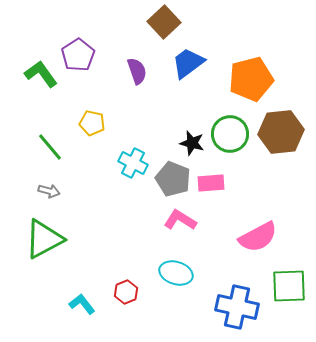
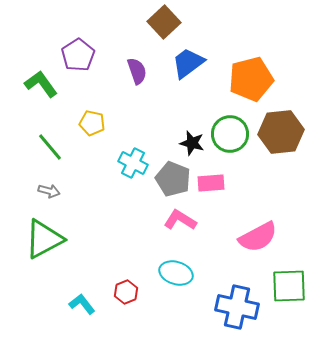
green L-shape: moved 10 px down
